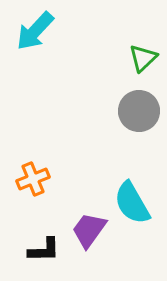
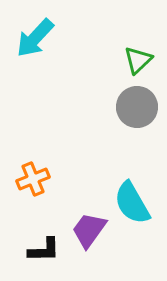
cyan arrow: moved 7 px down
green triangle: moved 5 px left, 2 px down
gray circle: moved 2 px left, 4 px up
